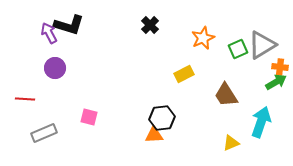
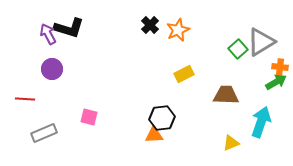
black L-shape: moved 3 px down
purple arrow: moved 1 px left, 1 px down
orange star: moved 25 px left, 8 px up
gray triangle: moved 1 px left, 3 px up
green square: rotated 18 degrees counterclockwise
purple circle: moved 3 px left, 1 px down
brown trapezoid: rotated 124 degrees clockwise
